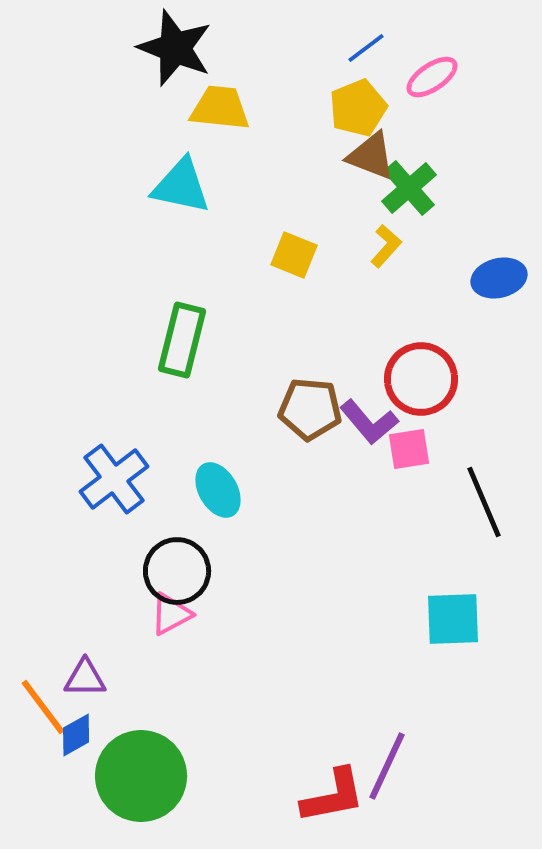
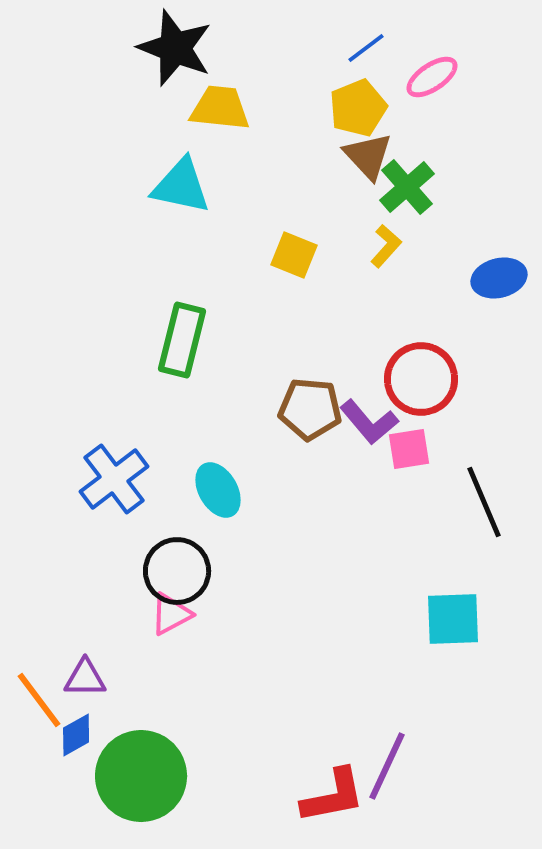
brown triangle: moved 3 px left; rotated 26 degrees clockwise
green cross: moved 2 px left, 1 px up
orange line: moved 4 px left, 7 px up
